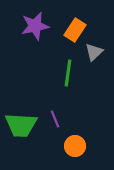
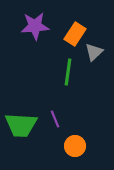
purple star: rotated 8 degrees clockwise
orange rectangle: moved 4 px down
green line: moved 1 px up
